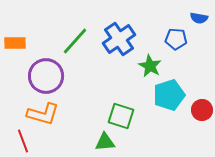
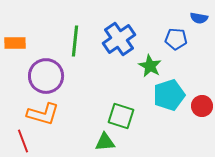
green line: rotated 36 degrees counterclockwise
red circle: moved 4 px up
